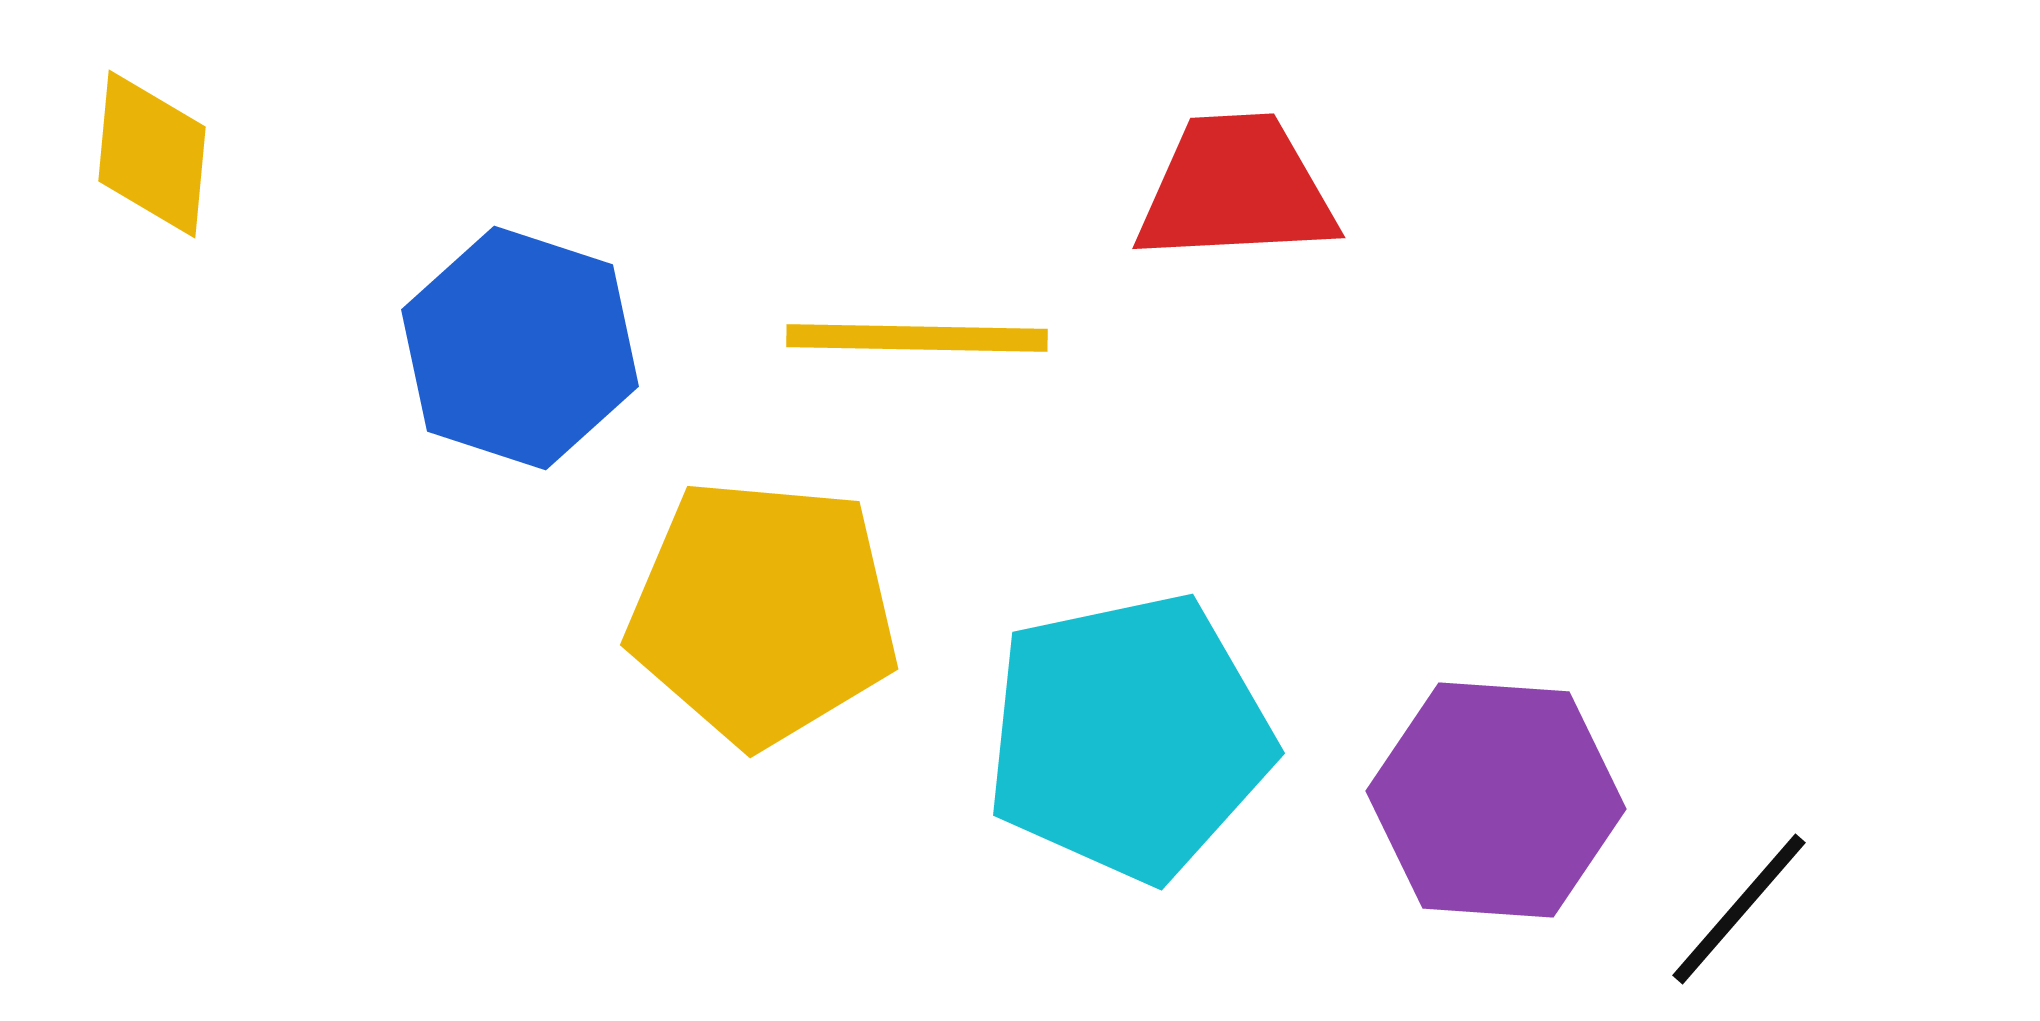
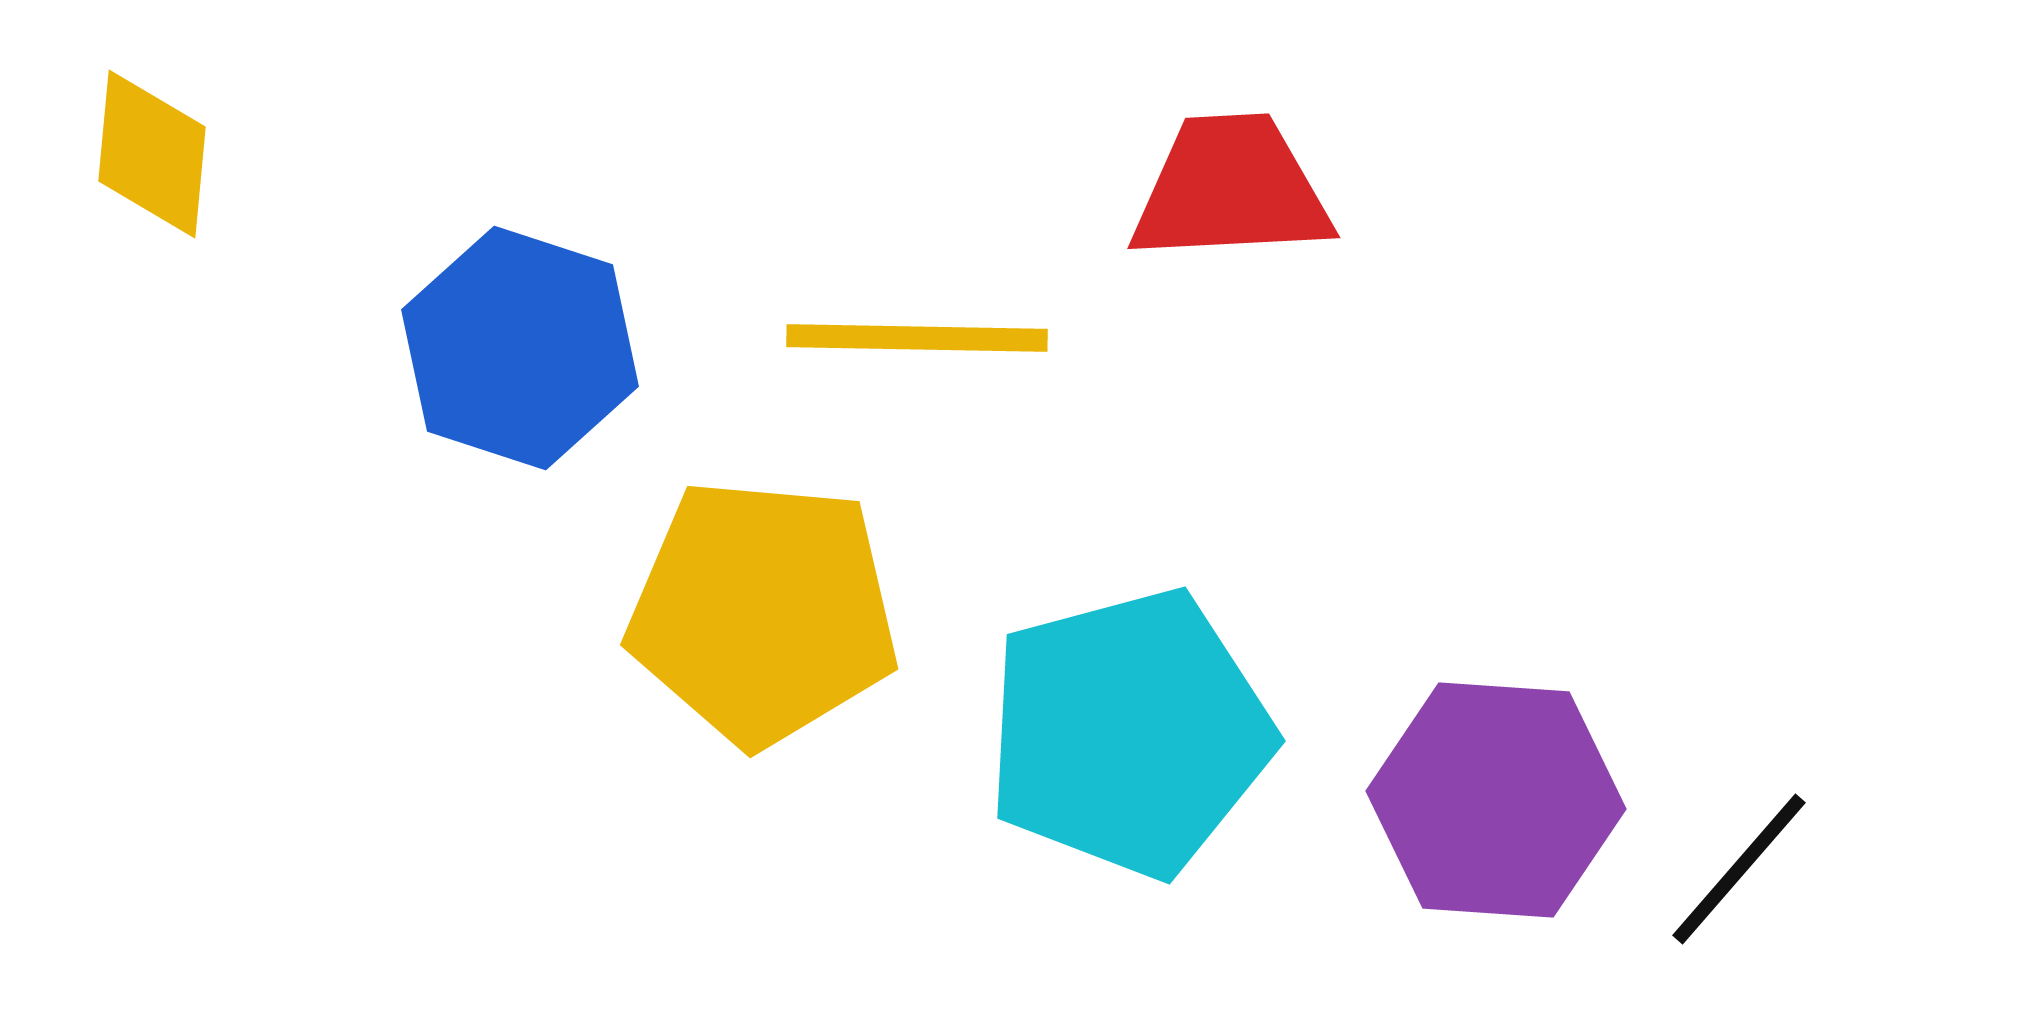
red trapezoid: moved 5 px left
cyan pentagon: moved 4 px up; rotated 3 degrees counterclockwise
black line: moved 40 px up
